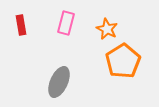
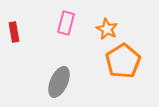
red rectangle: moved 7 px left, 7 px down
